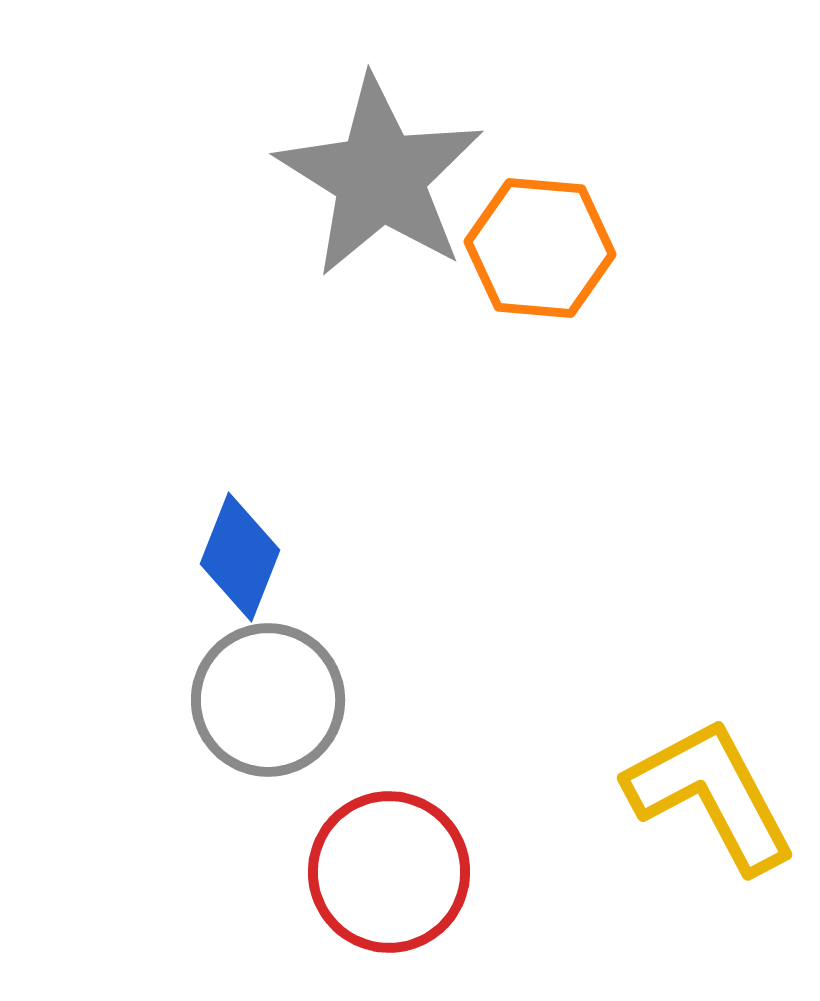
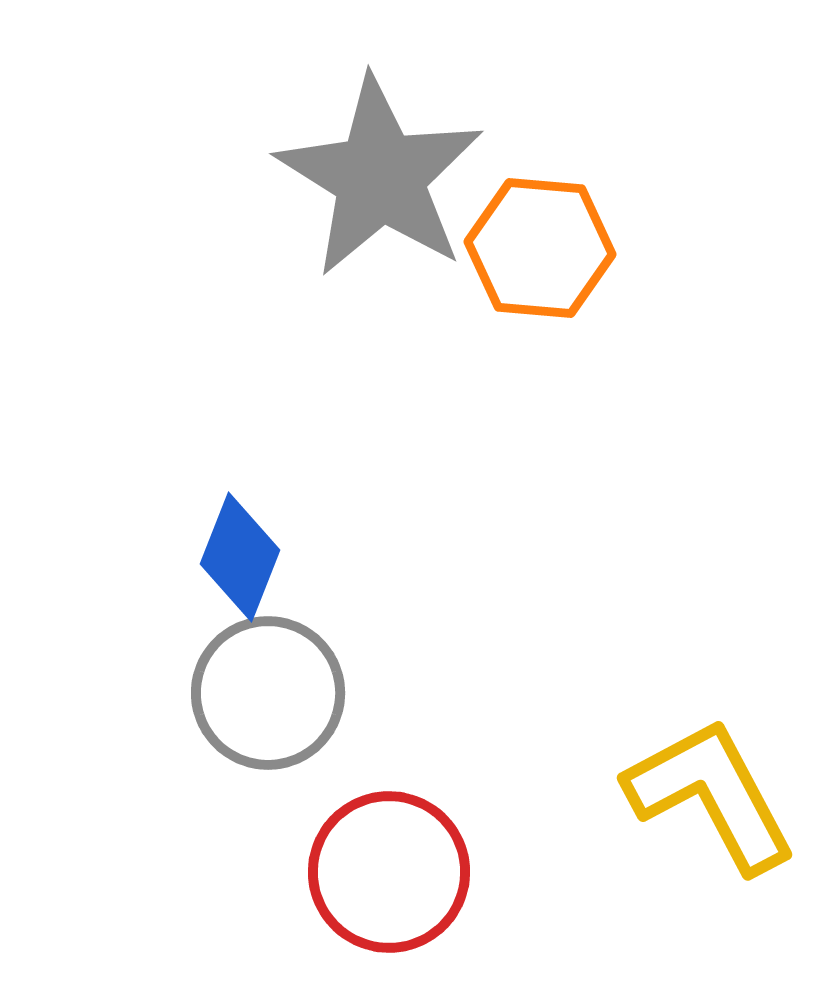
gray circle: moved 7 px up
